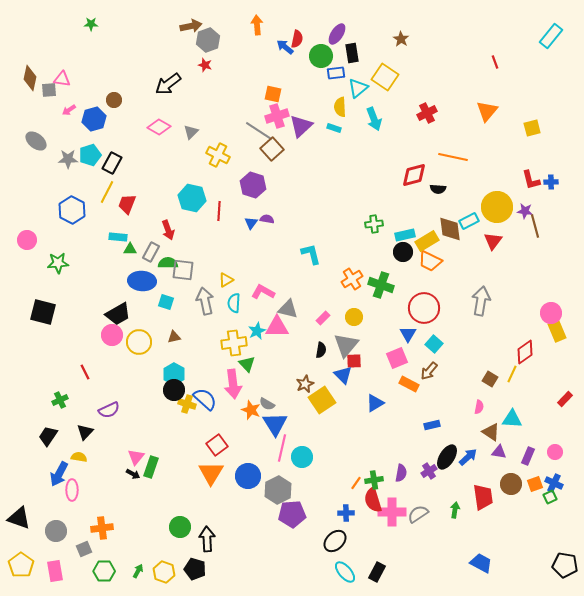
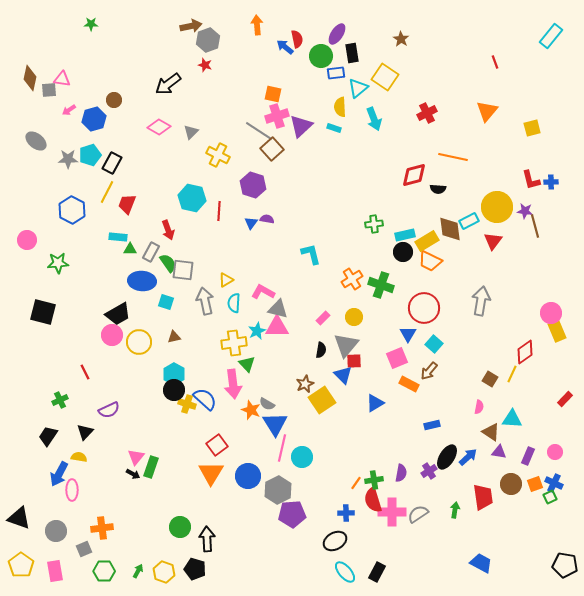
red semicircle at (297, 39): rotated 24 degrees counterclockwise
green semicircle at (168, 263): rotated 54 degrees clockwise
gray triangle at (288, 309): moved 10 px left
black ellipse at (335, 541): rotated 15 degrees clockwise
